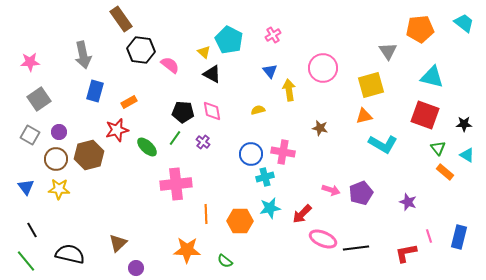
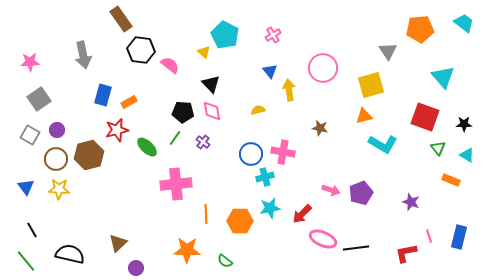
cyan pentagon at (229, 40): moved 4 px left, 5 px up
black triangle at (212, 74): moved 1 px left, 10 px down; rotated 18 degrees clockwise
cyan triangle at (432, 77): moved 11 px right; rotated 35 degrees clockwise
blue rectangle at (95, 91): moved 8 px right, 4 px down
red square at (425, 115): moved 2 px down
purple circle at (59, 132): moved 2 px left, 2 px up
orange rectangle at (445, 172): moved 6 px right, 8 px down; rotated 18 degrees counterclockwise
purple star at (408, 202): moved 3 px right
